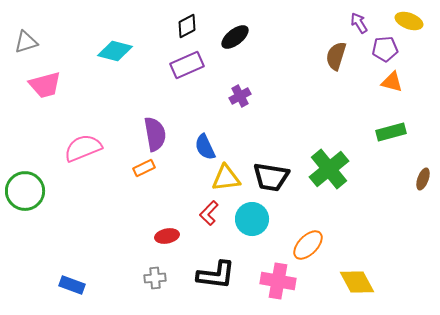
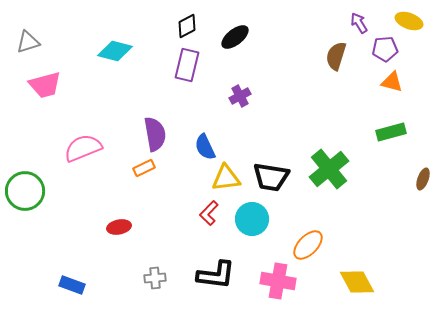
gray triangle: moved 2 px right
purple rectangle: rotated 52 degrees counterclockwise
red ellipse: moved 48 px left, 9 px up
